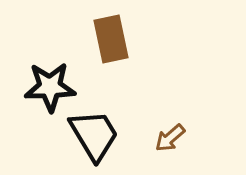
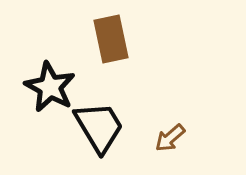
black star: rotated 30 degrees clockwise
black trapezoid: moved 5 px right, 8 px up
